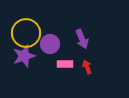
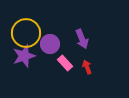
pink rectangle: moved 1 px up; rotated 49 degrees clockwise
